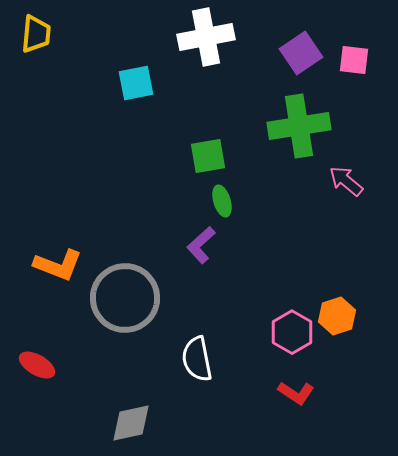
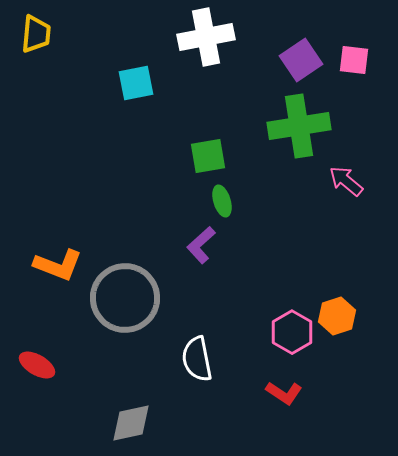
purple square: moved 7 px down
red L-shape: moved 12 px left
